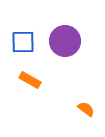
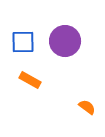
orange semicircle: moved 1 px right, 2 px up
